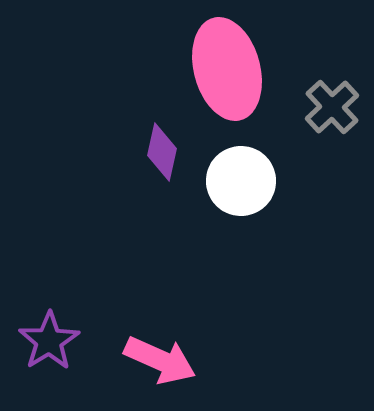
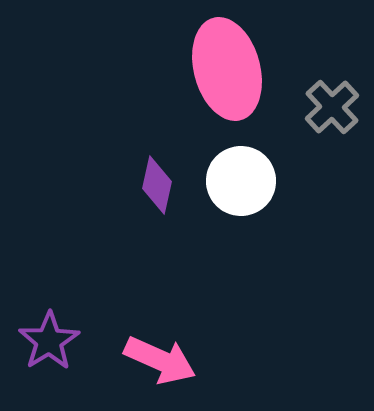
purple diamond: moved 5 px left, 33 px down
